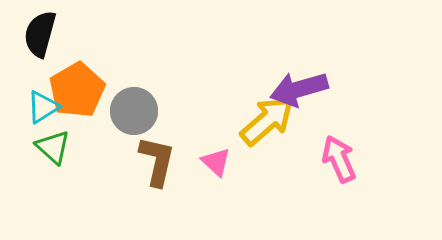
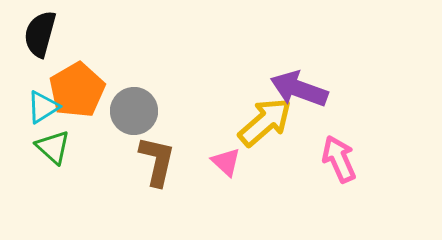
purple arrow: rotated 36 degrees clockwise
yellow arrow: moved 2 px left, 1 px down
pink triangle: moved 10 px right
